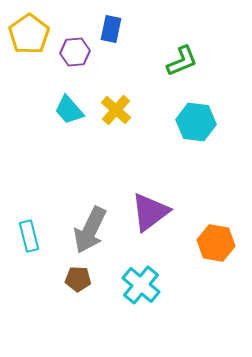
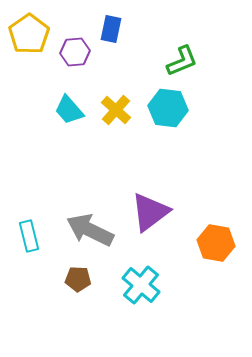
cyan hexagon: moved 28 px left, 14 px up
gray arrow: rotated 90 degrees clockwise
